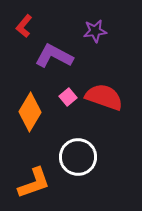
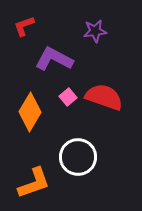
red L-shape: rotated 30 degrees clockwise
purple L-shape: moved 3 px down
